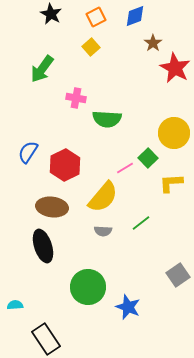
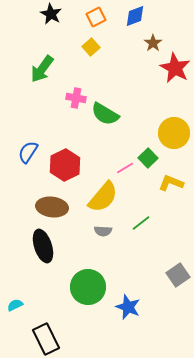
green semicircle: moved 2 px left, 5 px up; rotated 28 degrees clockwise
yellow L-shape: rotated 25 degrees clockwise
cyan semicircle: rotated 21 degrees counterclockwise
black rectangle: rotated 8 degrees clockwise
